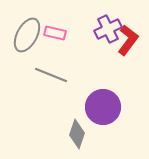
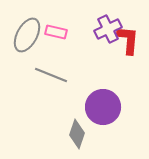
pink rectangle: moved 1 px right, 1 px up
red L-shape: rotated 32 degrees counterclockwise
